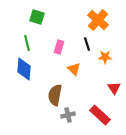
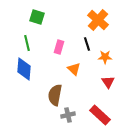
red triangle: moved 6 px left, 6 px up
